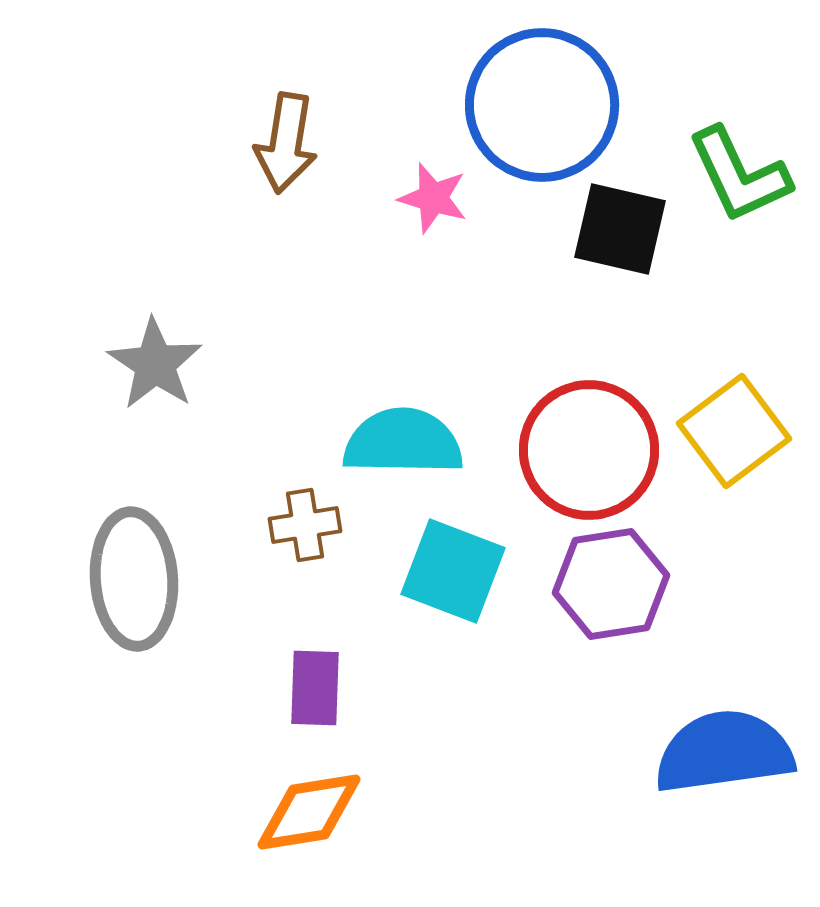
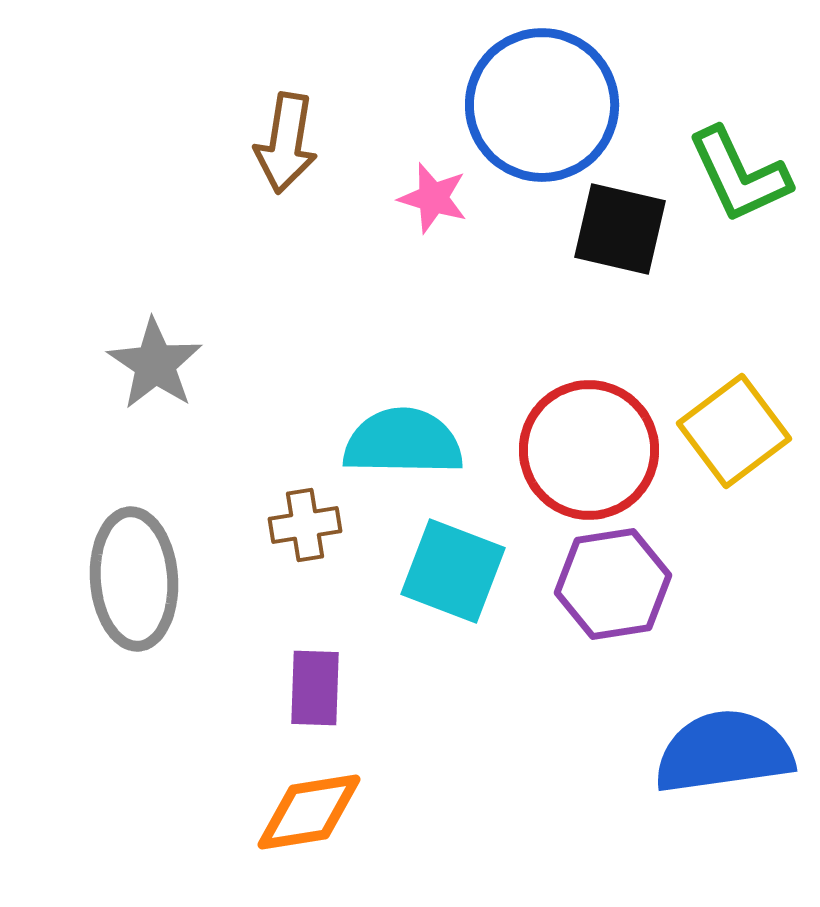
purple hexagon: moved 2 px right
